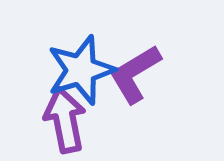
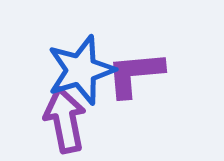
purple L-shape: rotated 26 degrees clockwise
